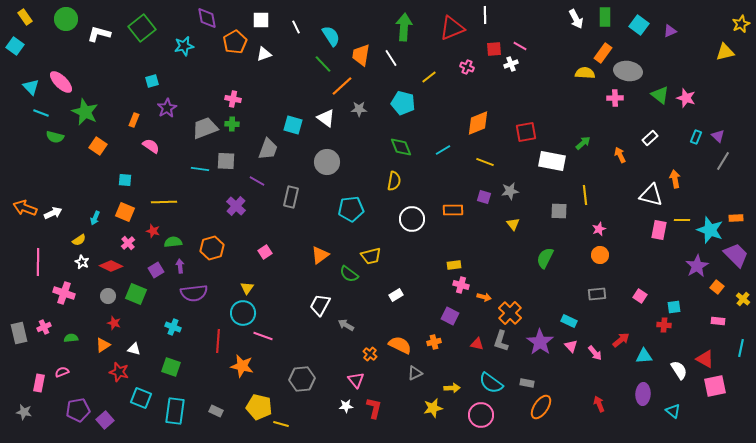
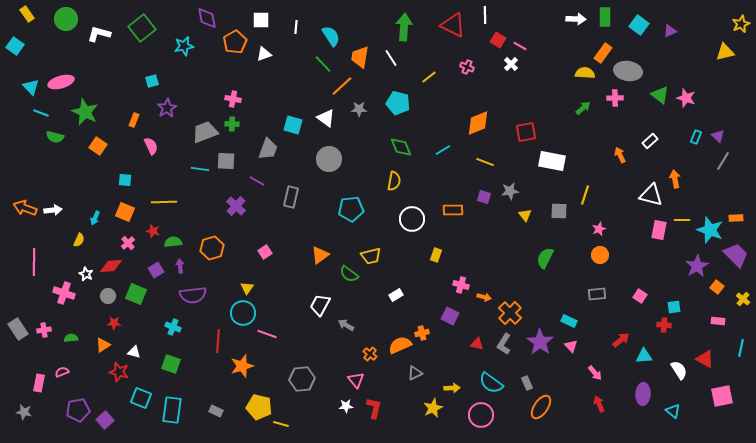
yellow rectangle at (25, 17): moved 2 px right, 3 px up
white arrow at (576, 19): rotated 60 degrees counterclockwise
white line at (296, 27): rotated 32 degrees clockwise
red triangle at (452, 28): moved 1 px right, 3 px up; rotated 48 degrees clockwise
red square at (494, 49): moved 4 px right, 9 px up; rotated 35 degrees clockwise
orange trapezoid at (361, 55): moved 1 px left, 2 px down
white cross at (511, 64): rotated 24 degrees counterclockwise
pink ellipse at (61, 82): rotated 60 degrees counterclockwise
cyan pentagon at (403, 103): moved 5 px left
gray trapezoid at (205, 128): moved 4 px down
white rectangle at (650, 138): moved 3 px down
green arrow at (583, 143): moved 35 px up
pink semicircle at (151, 146): rotated 30 degrees clockwise
gray circle at (327, 162): moved 2 px right, 3 px up
yellow line at (585, 195): rotated 24 degrees clockwise
white arrow at (53, 213): moved 3 px up; rotated 18 degrees clockwise
yellow triangle at (513, 224): moved 12 px right, 9 px up
yellow semicircle at (79, 240): rotated 32 degrees counterclockwise
pink line at (38, 262): moved 4 px left
white star at (82, 262): moved 4 px right, 12 px down
yellow rectangle at (454, 265): moved 18 px left, 10 px up; rotated 64 degrees counterclockwise
red diamond at (111, 266): rotated 30 degrees counterclockwise
purple semicircle at (194, 293): moved 1 px left, 2 px down
red star at (114, 323): rotated 16 degrees counterclockwise
pink cross at (44, 327): moved 3 px down; rotated 16 degrees clockwise
gray rectangle at (19, 333): moved 1 px left, 4 px up; rotated 20 degrees counterclockwise
pink line at (263, 336): moved 4 px right, 2 px up
gray L-shape at (501, 341): moved 3 px right, 3 px down; rotated 15 degrees clockwise
orange cross at (434, 342): moved 12 px left, 9 px up
orange semicircle at (400, 345): rotated 50 degrees counterclockwise
white triangle at (134, 349): moved 3 px down
pink arrow at (595, 353): moved 20 px down
orange star at (242, 366): rotated 30 degrees counterclockwise
green square at (171, 367): moved 3 px up
gray rectangle at (527, 383): rotated 56 degrees clockwise
pink square at (715, 386): moved 7 px right, 10 px down
yellow star at (433, 408): rotated 12 degrees counterclockwise
cyan rectangle at (175, 411): moved 3 px left, 1 px up
